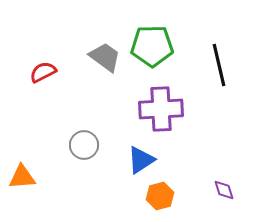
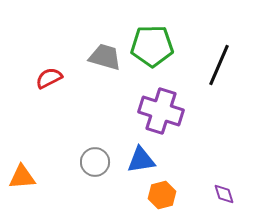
gray trapezoid: rotated 20 degrees counterclockwise
black line: rotated 36 degrees clockwise
red semicircle: moved 6 px right, 6 px down
purple cross: moved 2 px down; rotated 21 degrees clockwise
gray circle: moved 11 px right, 17 px down
blue triangle: rotated 24 degrees clockwise
purple diamond: moved 4 px down
orange hexagon: moved 2 px right, 1 px up
